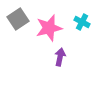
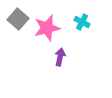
gray square: rotated 15 degrees counterclockwise
pink star: moved 2 px left
